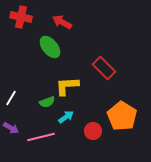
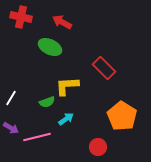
green ellipse: rotated 25 degrees counterclockwise
cyan arrow: moved 2 px down
red circle: moved 5 px right, 16 px down
pink line: moved 4 px left
